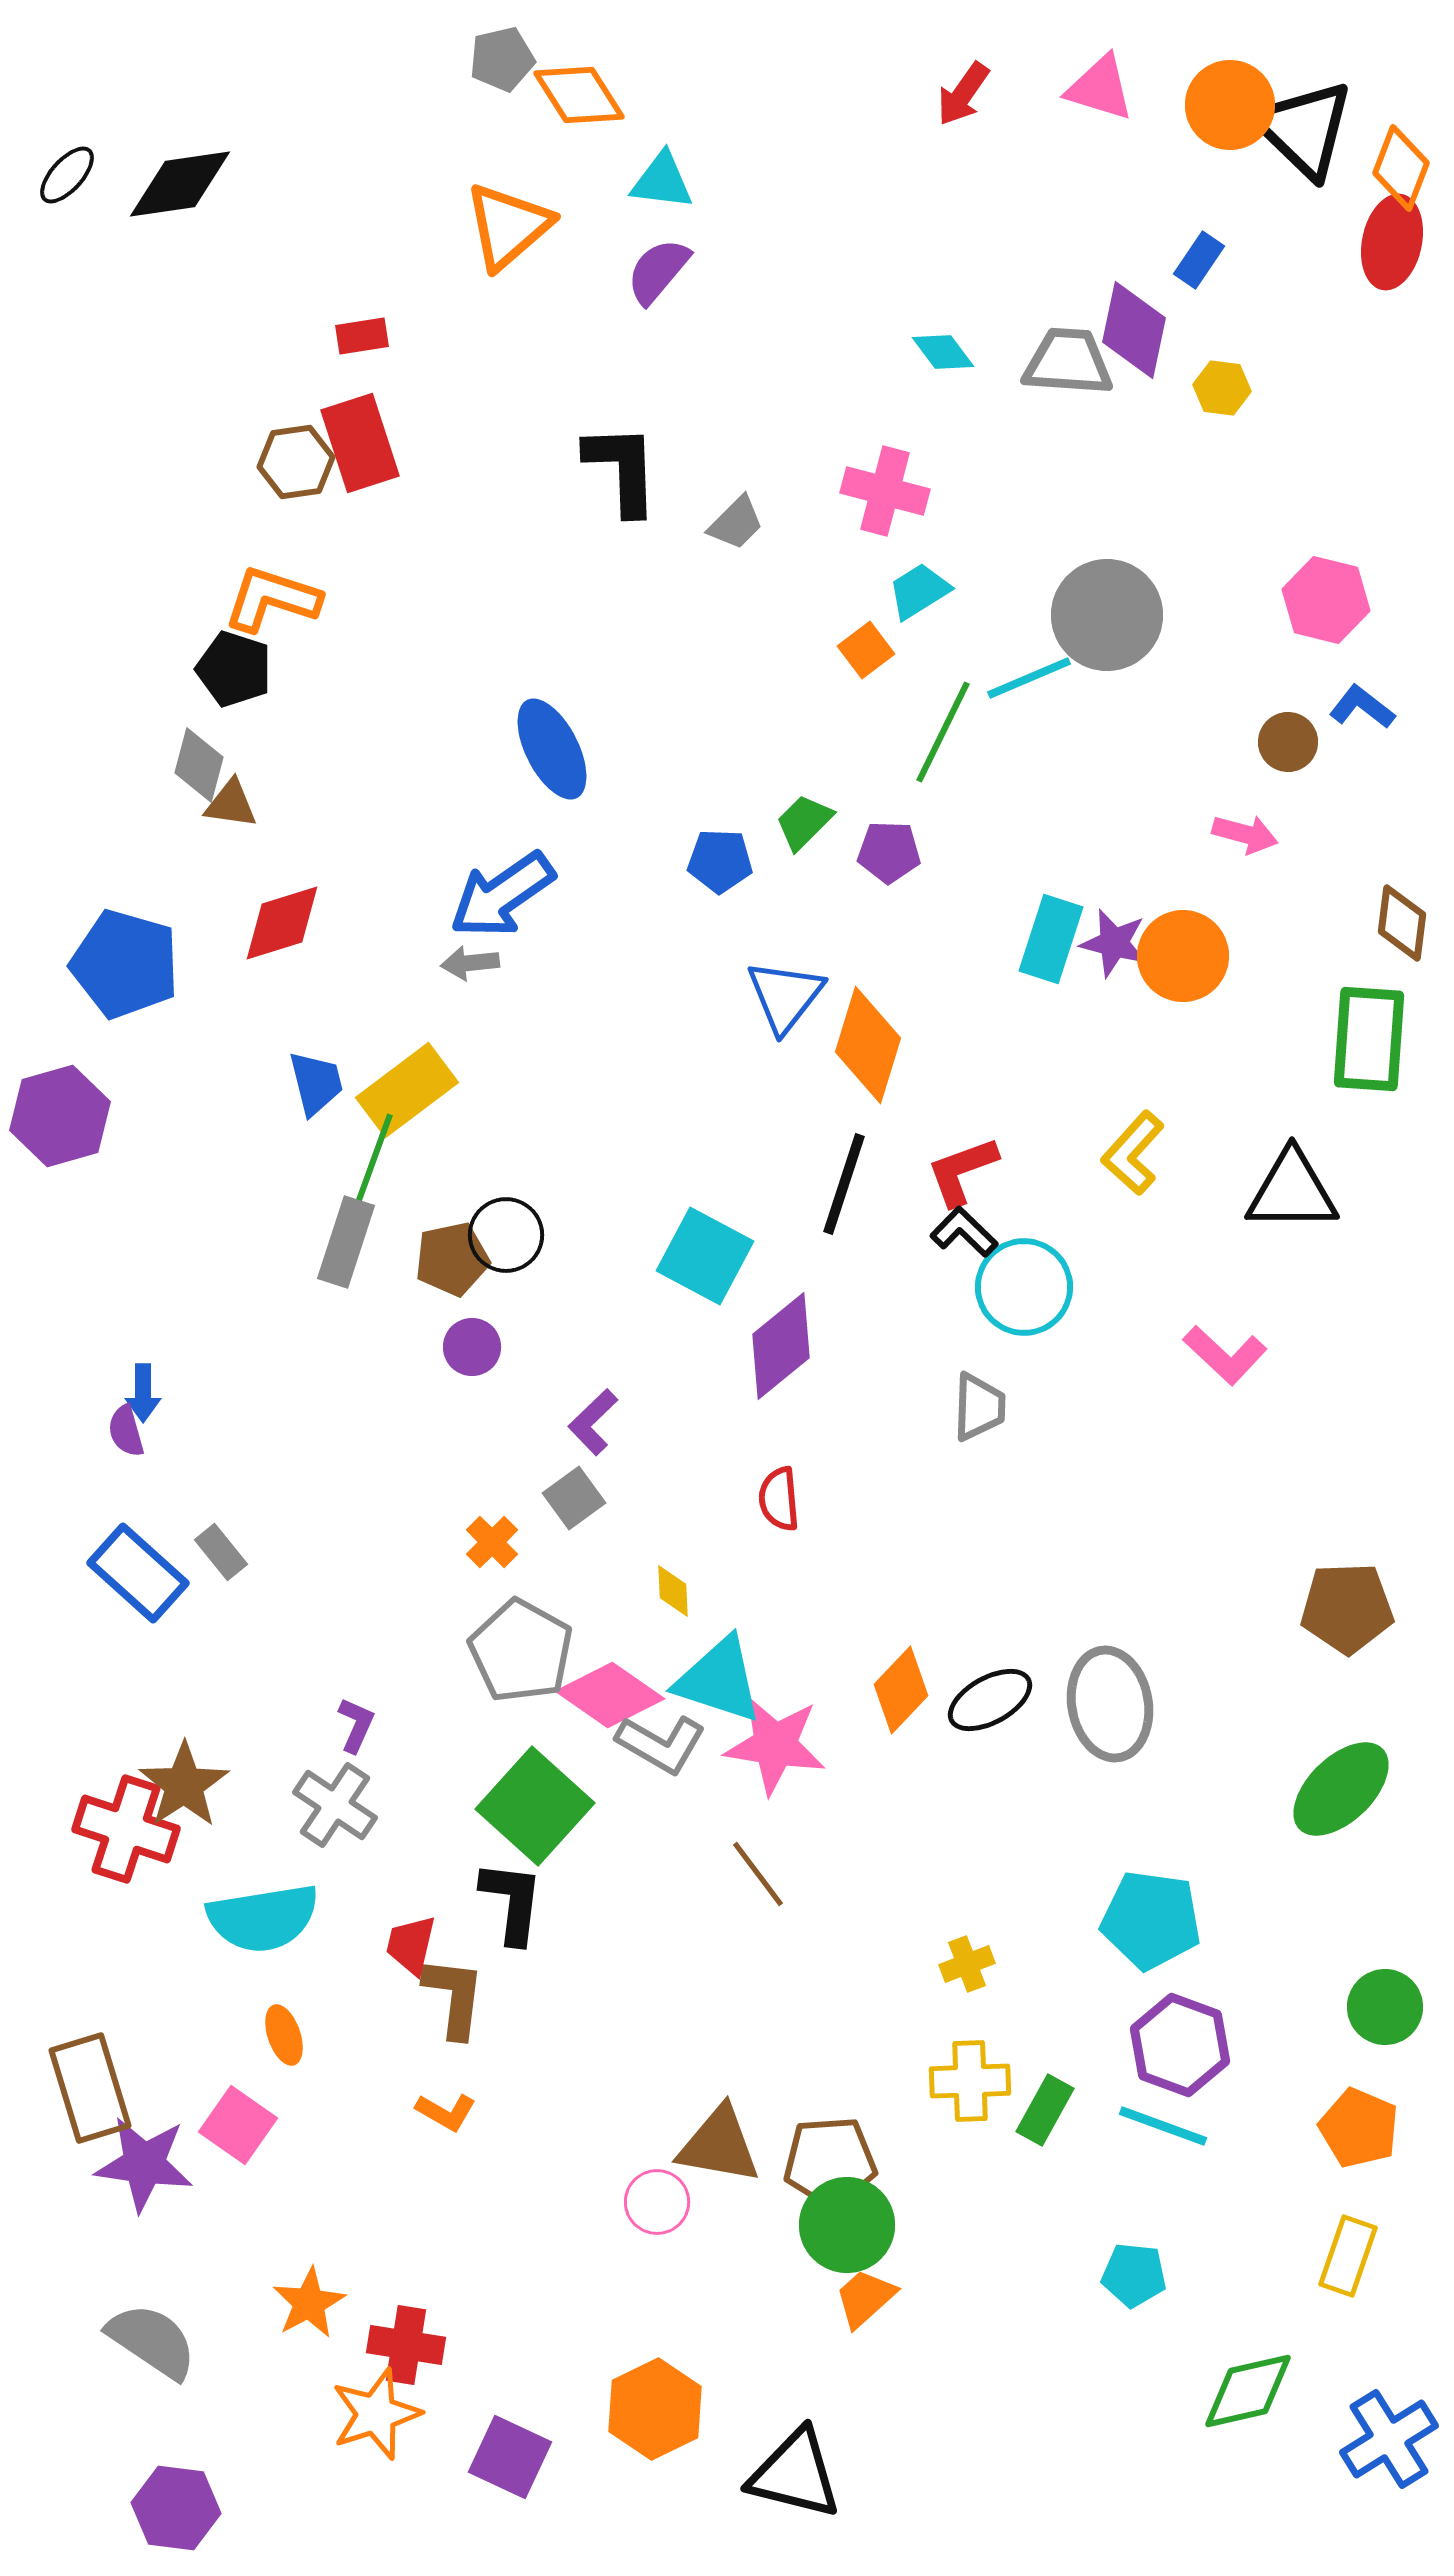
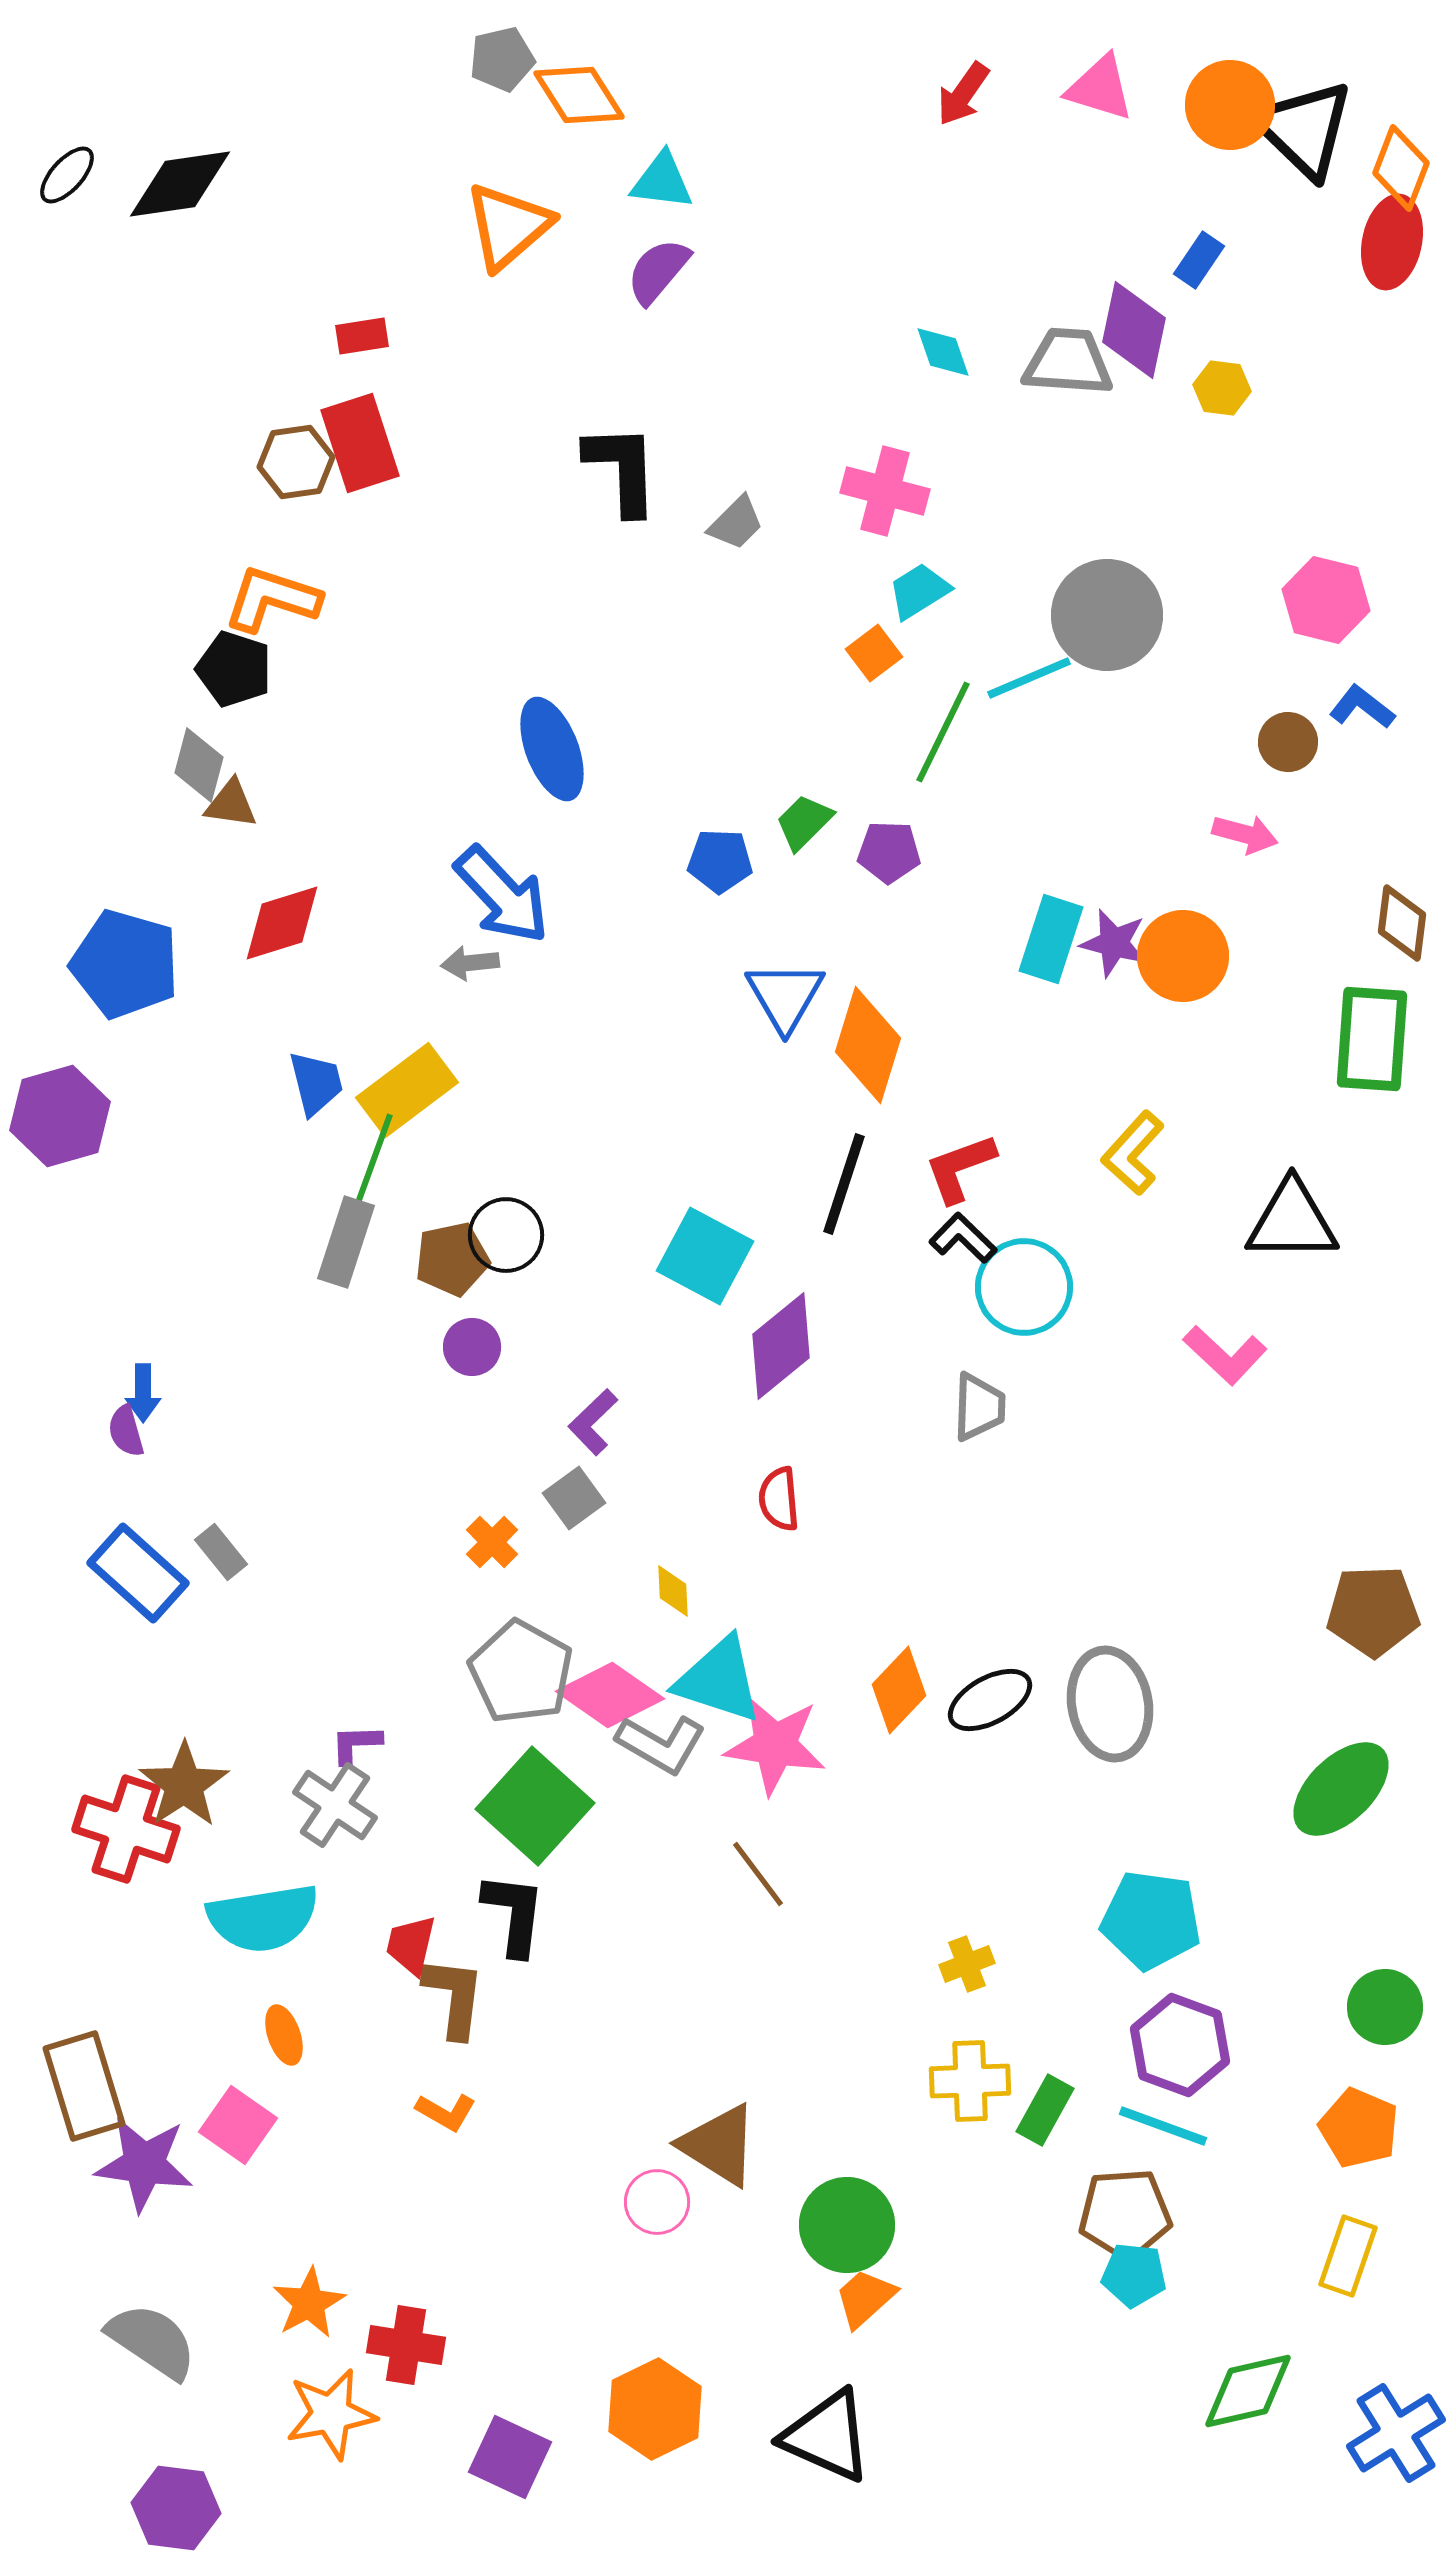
cyan diamond at (943, 352): rotated 18 degrees clockwise
orange square at (866, 650): moved 8 px right, 3 px down
blue ellipse at (552, 749): rotated 6 degrees clockwise
blue arrow at (502, 895): rotated 98 degrees counterclockwise
blue triangle at (785, 996): rotated 8 degrees counterclockwise
green rectangle at (1369, 1039): moved 3 px right
red L-shape at (962, 1171): moved 2 px left, 3 px up
black triangle at (1292, 1191): moved 30 px down
black L-shape at (964, 1232): moved 1 px left, 6 px down
brown pentagon at (1347, 1608): moved 26 px right, 3 px down
gray pentagon at (521, 1651): moved 21 px down
orange diamond at (901, 1690): moved 2 px left
purple L-shape at (356, 1725): moved 19 px down; rotated 116 degrees counterclockwise
black L-shape at (512, 1902): moved 2 px right, 12 px down
brown rectangle at (90, 2088): moved 6 px left, 2 px up
brown triangle at (719, 2145): rotated 22 degrees clockwise
brown pentagon at (830, 2162): moved 295 px right, 52 px down
orange star at (376, 2414): moved 45 px left; rotated 8 degrees clockwise
blue cross at (1389, 2439): moved 7 px right, 6 px up
black triangle at (795, 2474): moved 32 px right, 38 px up; rotated 10 degrees clockwise
